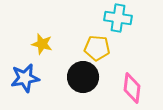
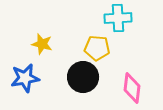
cyan cross: rotated 12 degrees counterclockwise
